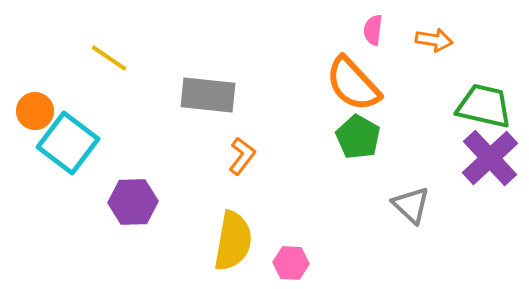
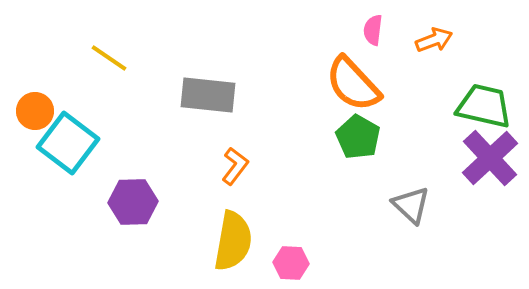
orange arrow: rotated 30 degrees counterclockwise
orange L-shape: moved 7 px left, 10 px down
